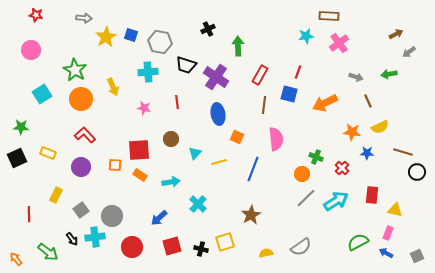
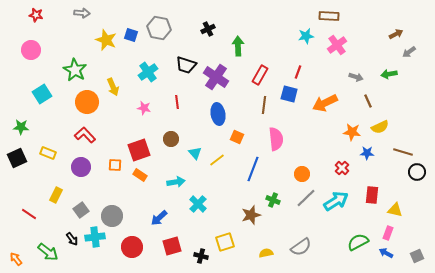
gray arrow at (84, 18): moved 2 px left, 5 px up
yellow star at (106, 37): moved 3 px down; rotated 20 degrees counterclockwise
gray hexagon at (160, 42): moved 1 px left, 14 px up
pink cross at (339, 43): moved 2 px left, 2 px down
cyan cross at (148, 72): rotated 30 degrees counterclockwise
orange circle at (81, 99): moved 6 px right, 3 px down
red square at (139, 150): rotated 15 degrees counterclockwise
cyan triangle at (195, 153): rotated 24 degrees counterclockwise
green cross at (316, 157): moved 43 px left, 43 px down
yellow line at (219, 162): moved 2 px left, 2 px up; rotated 21 degrees counterclockwise
cyan arrow at (171, 182): moved 5 px right
red line at (29, 214): rotated 56 degrees counterclockwise
brown star at (251, 215): rotated 12 degrees clockwise
black cross at (201, 249): moved 7 px down
